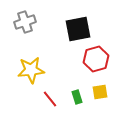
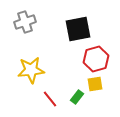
yellow square: moved 5 px left, 8 px up
green rectangle: rotated 56 degrees clockwise
